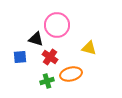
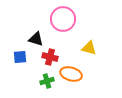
pink circle: moved 6 px right, 6 px up
red cross: rotated 21 degrees counterclockwise
orange ellipse: rotated 30 degrees clockwise
